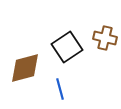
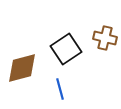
black square: moved 1 px left, 2 px down
brown diamond: moved 3 px left
